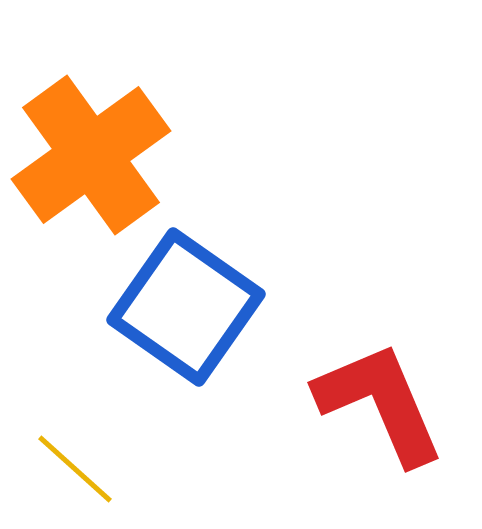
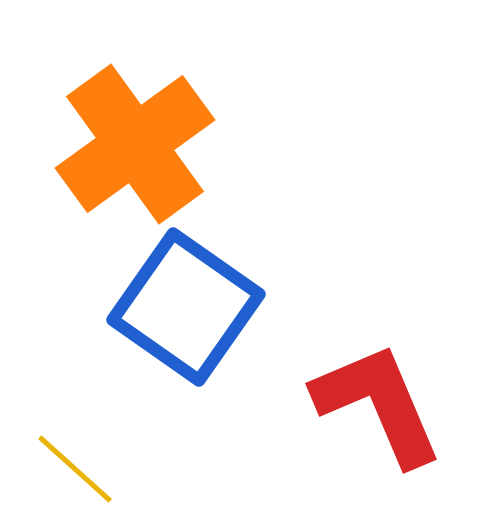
orange cross: moved 44 px right, 11 px up
red L-shape: moved 2 px left, 1 px down
